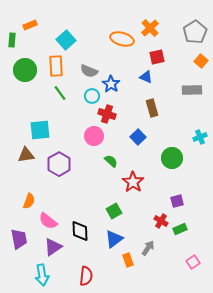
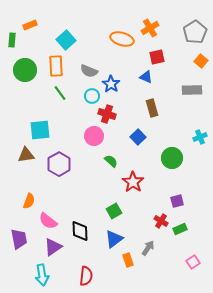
orange cross at (150, 28): rotated 12 degrees clockwise
